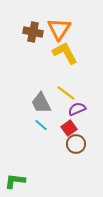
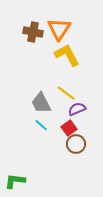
yellow L-shape: moved 2 px right, 2 px down
